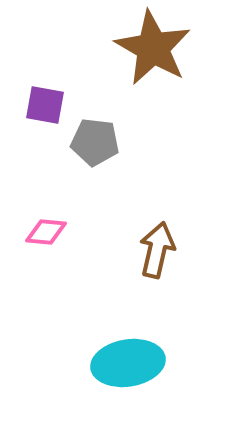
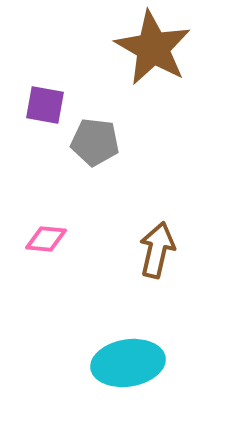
pink diamond: moved 7 px down
